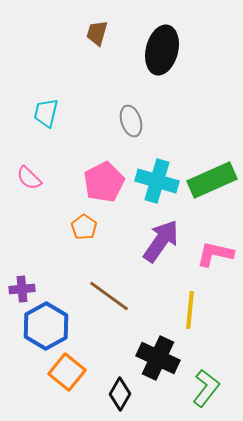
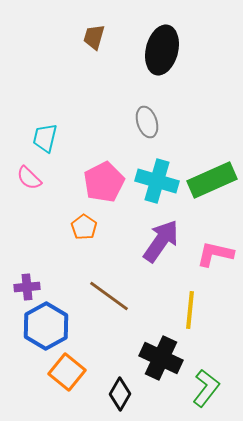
brown trapezoid: moved 3 px left, 4 px down
cyan trapezoid: moved 1 px left, 25 px down
gray ellipse: moved 16 px right, 1 px down
purple cross: moved 5 px right, 2 px up
black cross: moved 3 px right
